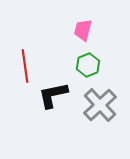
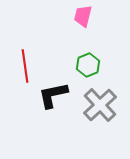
pink trapezoid: moved 14 px up
